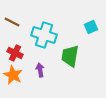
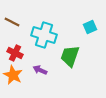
cyan square: moved 1 px left
green trapezoid: rotated 10 degrees clockwise
purple arrow: rotated 56 degrees counterclockwise
